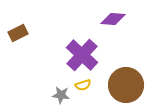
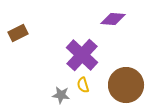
yellow semicircle: rotated 91 degrees clockwise
